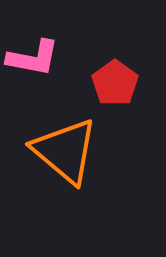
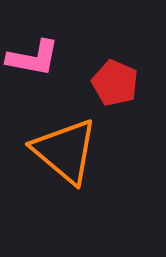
red pentagon: rotated 12 degrees counterclockwise
